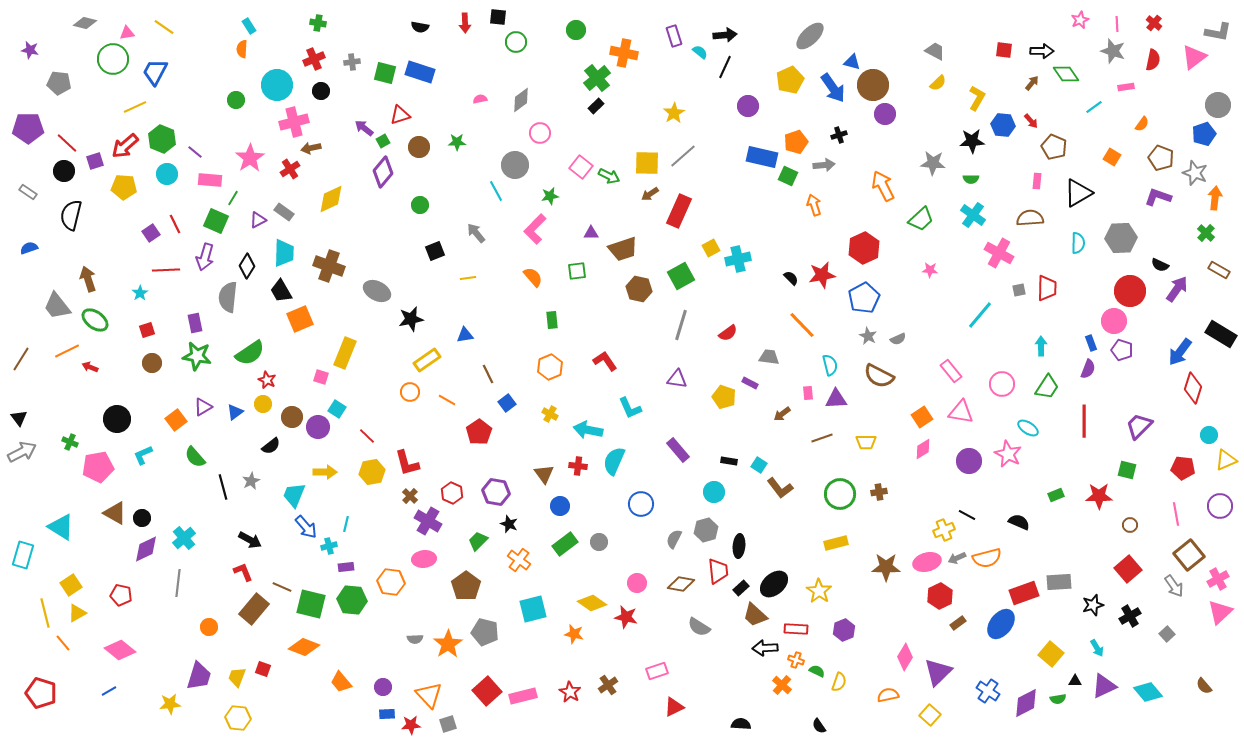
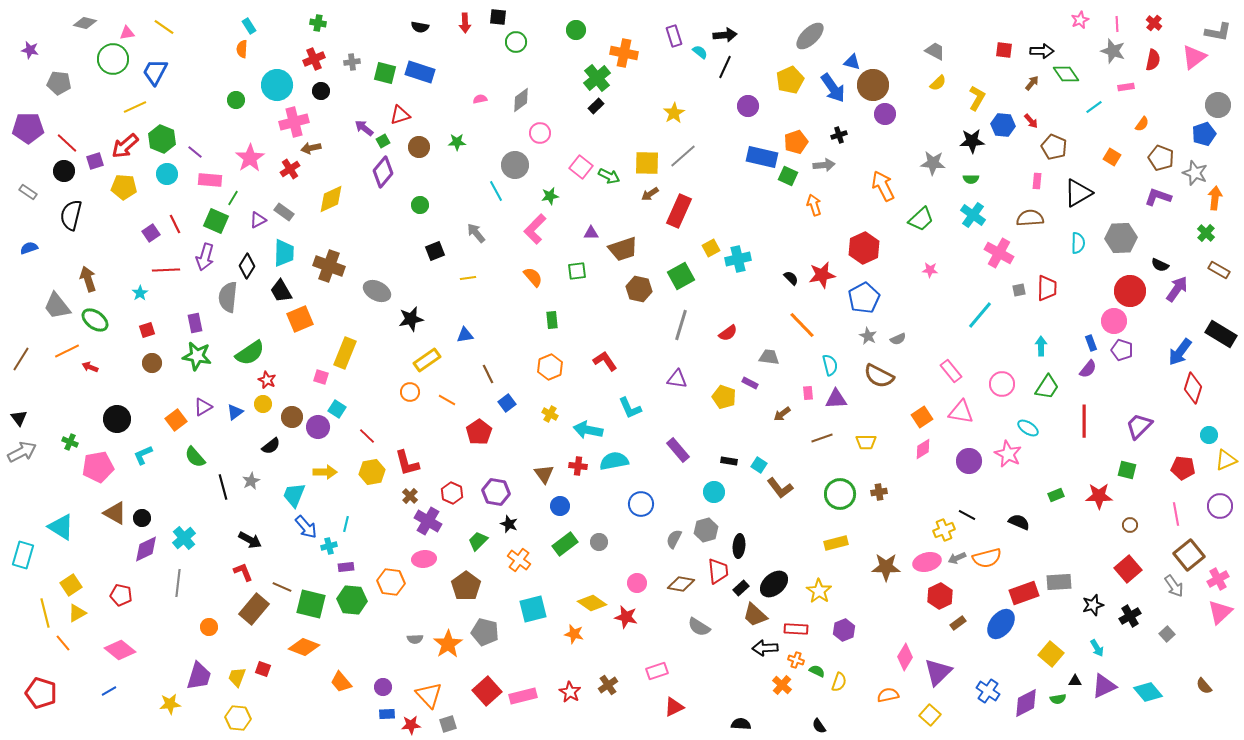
purple semicircle at (1088, 369): rotated 18 degrees clockwise
cyan semicircle at (614, 461): rotated 56 degrees clockwise
